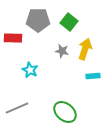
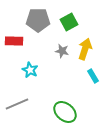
green square: rotated 24 degrees clockwise
red rectangle: moved 1 px right, 3 px down
cyan rectangle: rotated 64 degrees clockwise
gray line: moved 4 px up
